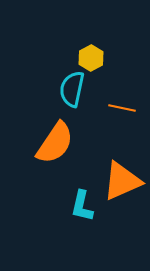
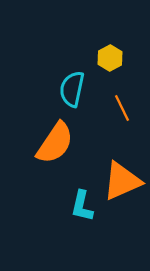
yellow hexagon: moved 19 px right
orange line: rotated 52 degrees clockwise
